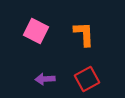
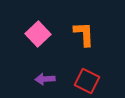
pink square: moved 2 px right, 3 px down; rotated 20 degrees clockwise
red square: moved 2 px down; rotated 35 degrees counterclockwise
